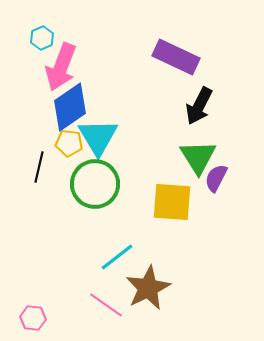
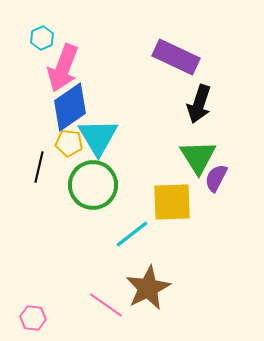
pink arrow: moved 2 px right, 1 px down
black arrow: moved 2 px up; rotated 9 degrees counterclockwise
green circle: moved 2 px left, 1 px down
yellow square: rotated 6 degrees counterclockwise
cyan line: moved 15 px right, 23 px up
